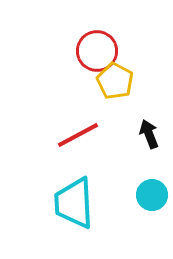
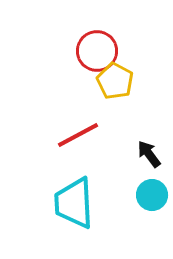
black arrow: moved 20 px down; rotated 16 degrees counterclockwise
